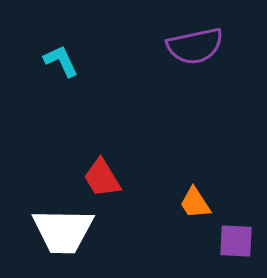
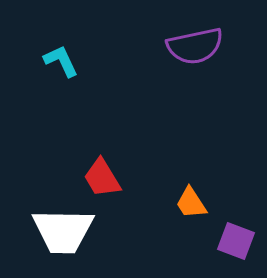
orange trapezoid: moved 4 px left
purple square: rotated 18 degrees clockwise
